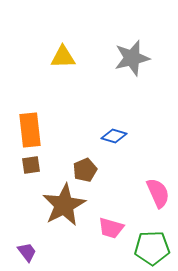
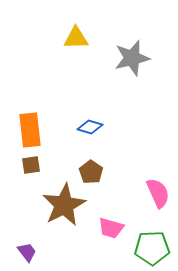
yellow triangle: moved 13 px right, 19 px up
blue diamond: moved 24 px left, 9 px up
brown pentagon: moved 6 px right, 2 px down; rotated 15 degrees counterclockwise
